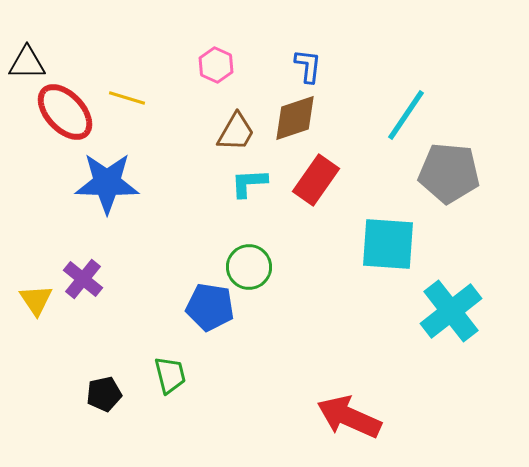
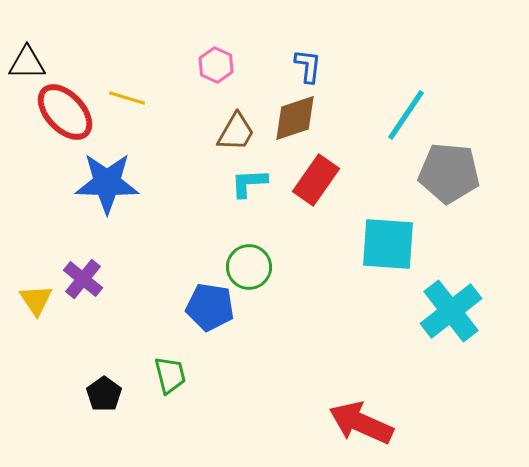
black pentagon: rotated 24 degrees counterclockwise
red arrow: moved 12 px right, 6 px down
